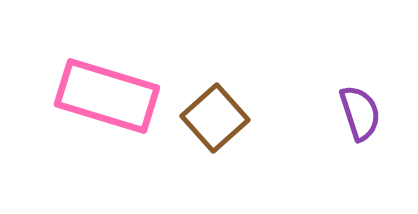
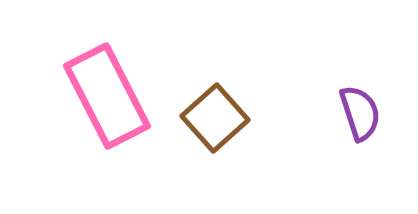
pink rectangle: rotated 46 degrees clockwise
